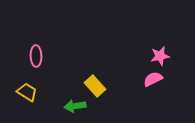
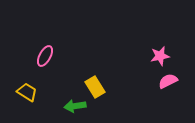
pink ellipse: moved 9 px right; rotated 30 degrees clockwise
pink semicircle: moved 15 px right, 2 px down
yellow rectangle: moved 1 px down; rotated 10 degrees clockwise
